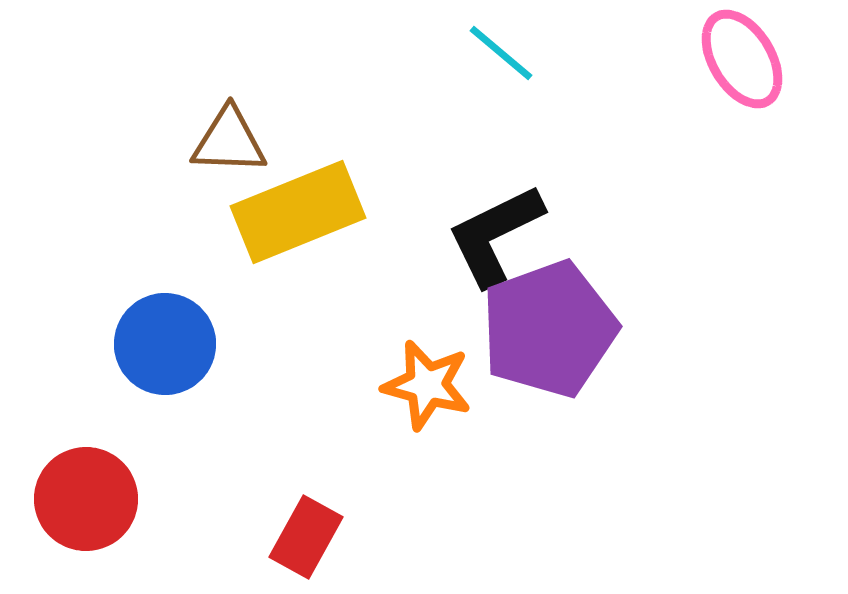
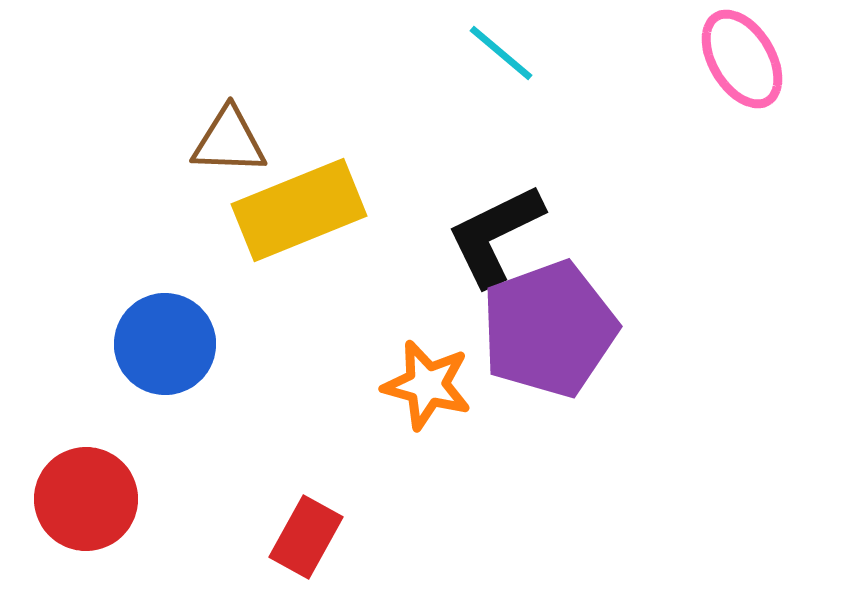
yellow rectangle: moved 1 px right, 2 px up
